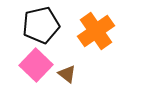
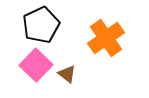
black pentagon: rotated 12 degrees counterclockwise
orange cross: moved 10 px right, 7 px down
